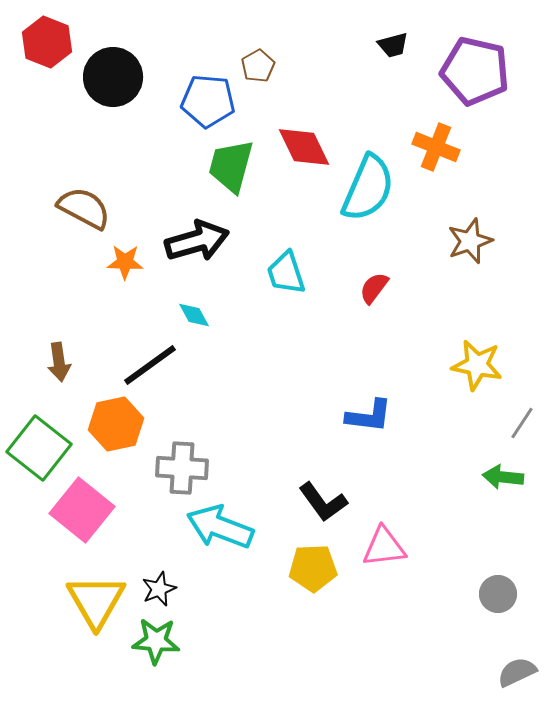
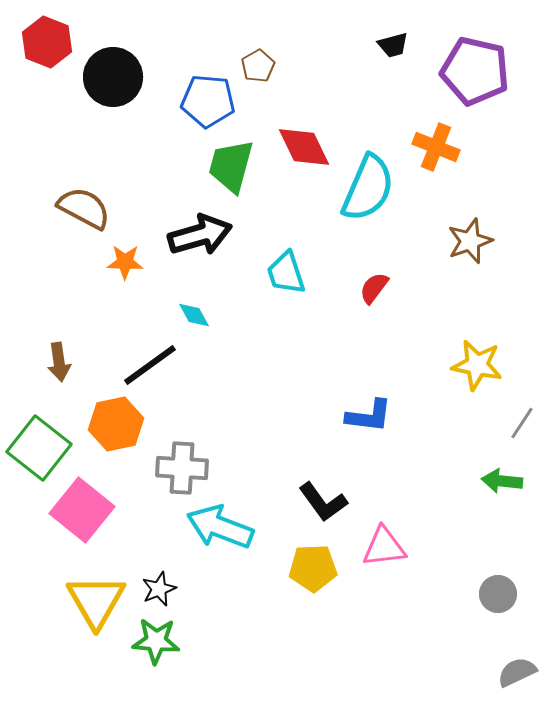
black arrow: moved 3 px right, 6 px up
green arrow: moved 1 px left, 4 px down
